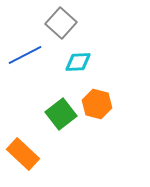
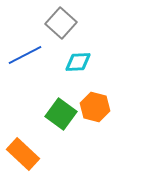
orange hexagon: moved 2 px left, 3 px down
green square: rotated 16 degrees counterclockwise
